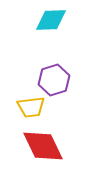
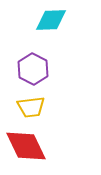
purple hexagon: moved 21 px left, 11 px up; rotated 16 degrees counterclockwise
red diamond: moved 17 px left
